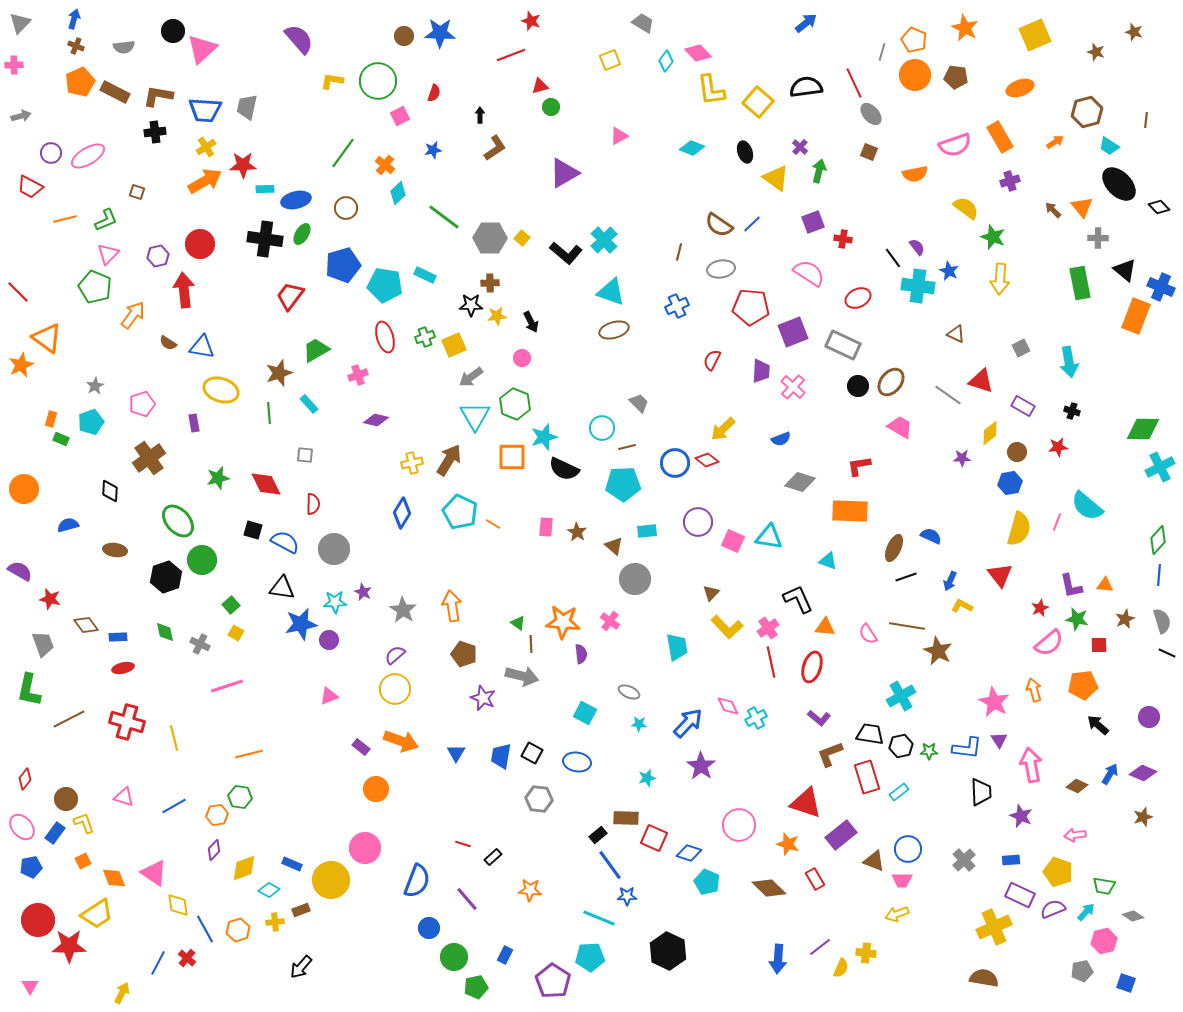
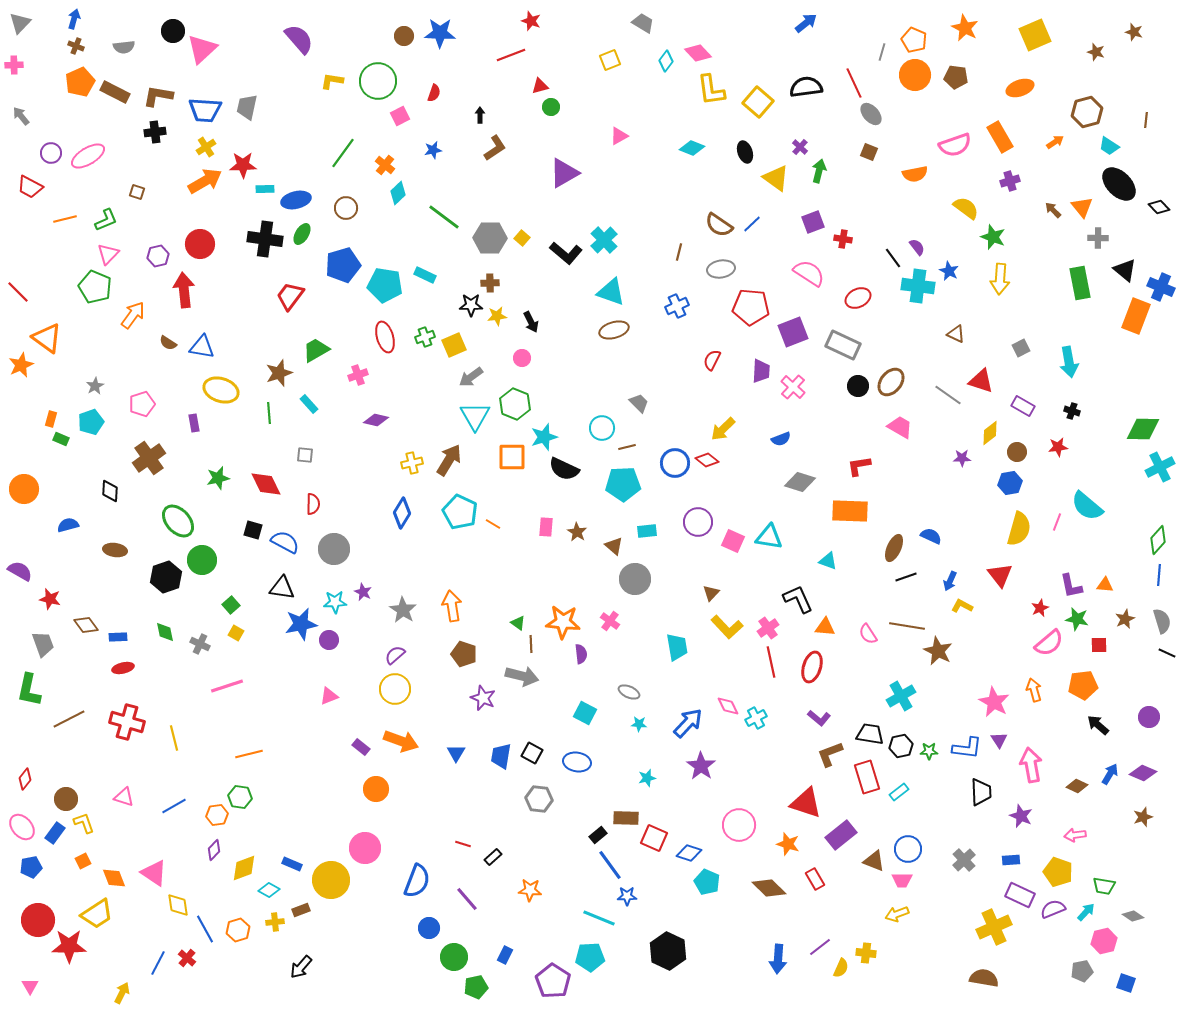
gray arrow at (21, 116): rotated 114 degrees counterclockwise
